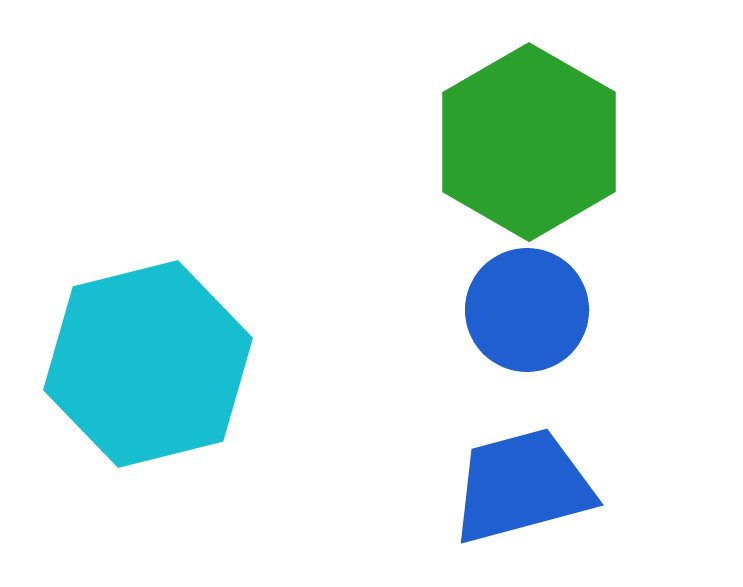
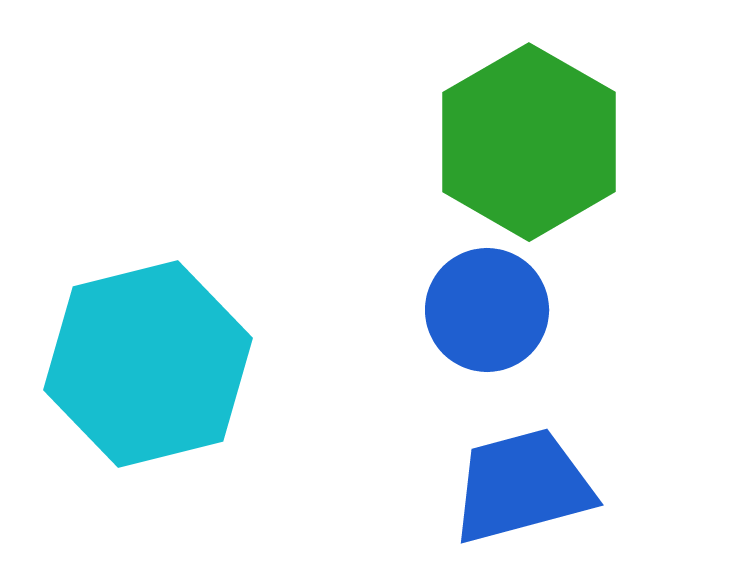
blue circle: moved 40 px left
